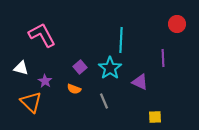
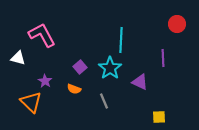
white triangle: moved 3 px left, 10 px up
yellow square: moved 4 px right
